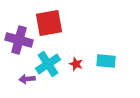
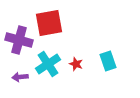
cyan rectangle: moved 2 px right; rotated 66 degrees clockwise
purple arrow: moved 7 px left, 2 px up
